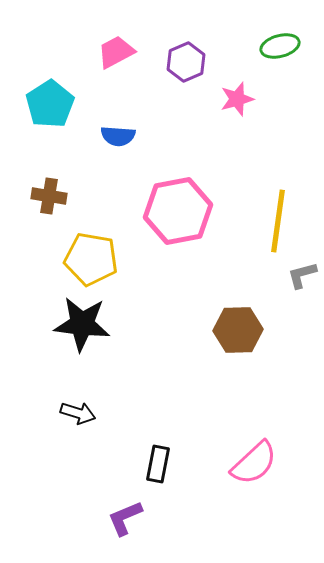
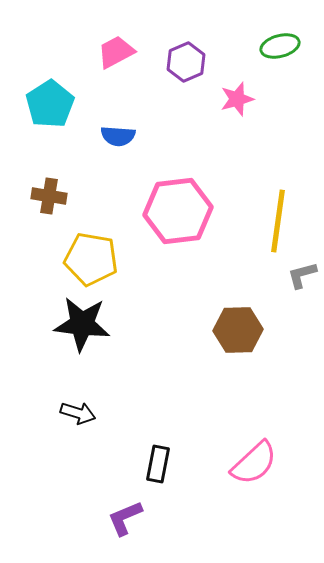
pink hexagon: rotated 4 degrees clockwise
